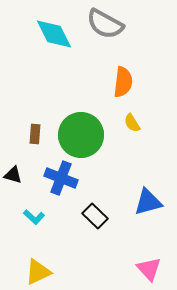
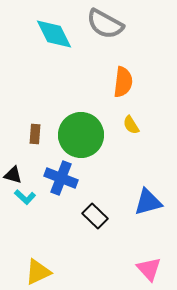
yellow semicircle: moved 1 px left, 2 px down
cyan L-shape: moved 9 px left, 20 px up
